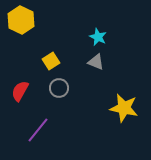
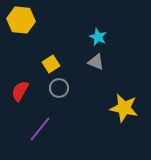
yellow hexagon: rotated 20 degrees counterclockwise
yellow square: moved 3 px down
purple line: moved 2 px right, 1 px up
